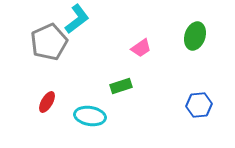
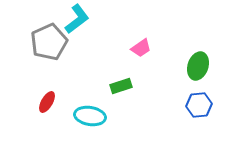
green ellipse: moved 3 px right, 30 px down
